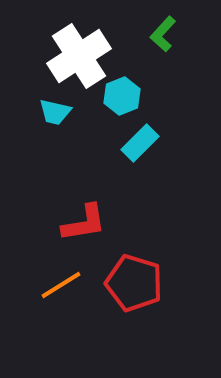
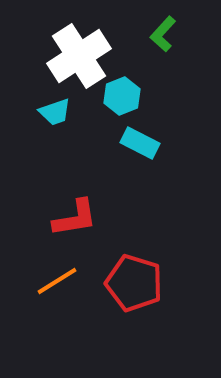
cyan trapezoid: rotated 32 degrees counterclockwise
cyan rectangle: rotated 72 degrees clockwise
red L-shape: moved 9 px left, 5 px up
orange line: moved 4 px left, 4 px up
